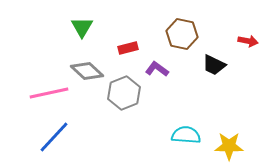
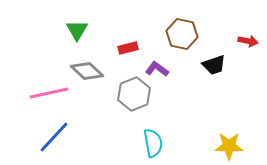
green triangle: moved 5 px left, 3 px down
black trapezoid: rotated 45 degrees counterclockwise
gray hexagon: moved 10 px right, 1 px down
cyan semicircle: moved 33 px left, 8 px down; rotated 76 degrees clockwise
